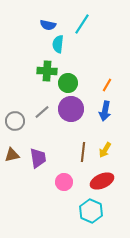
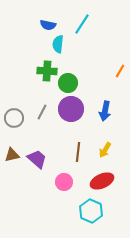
orange line: moved 13 px right, 14 px up
gray line: rotated 21 degrees counterclockwise
gray circle: moved 1 px left, 3 px up
brown line: moved 5 px left
purple trapezoid: moved 1 px left, 1 px down; rotated 40 degrees counterclockwise
